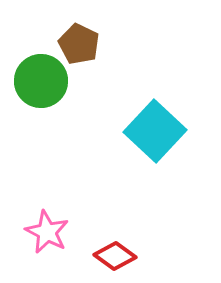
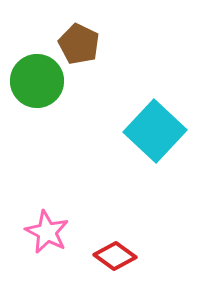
green circle: moved 4 px left
